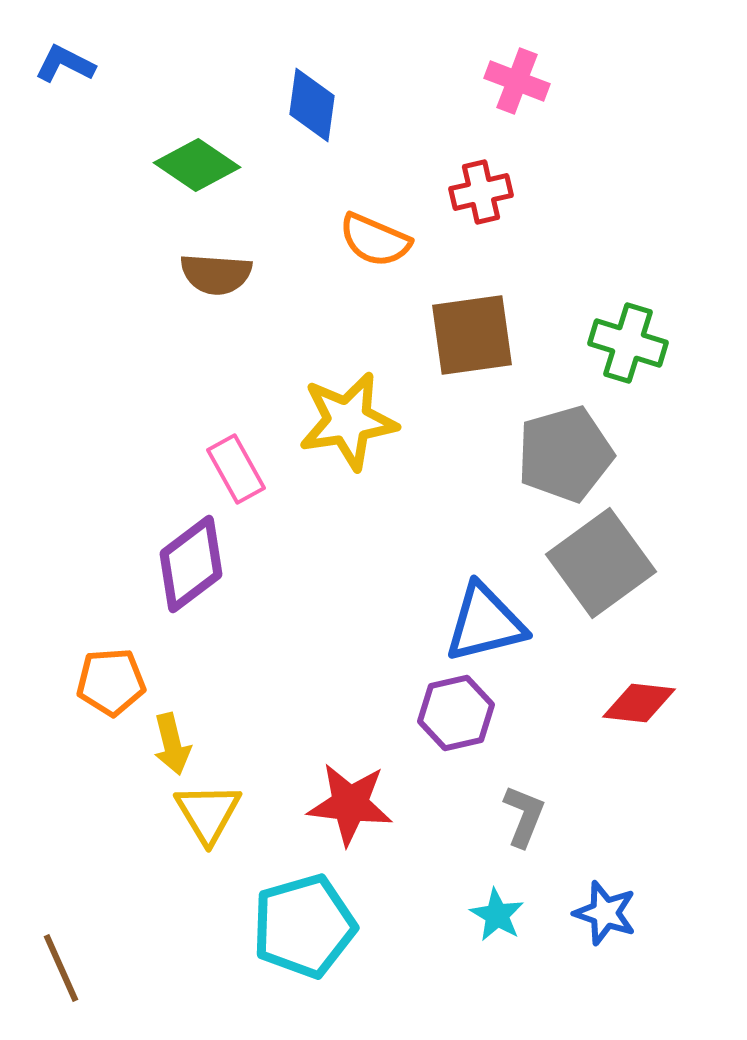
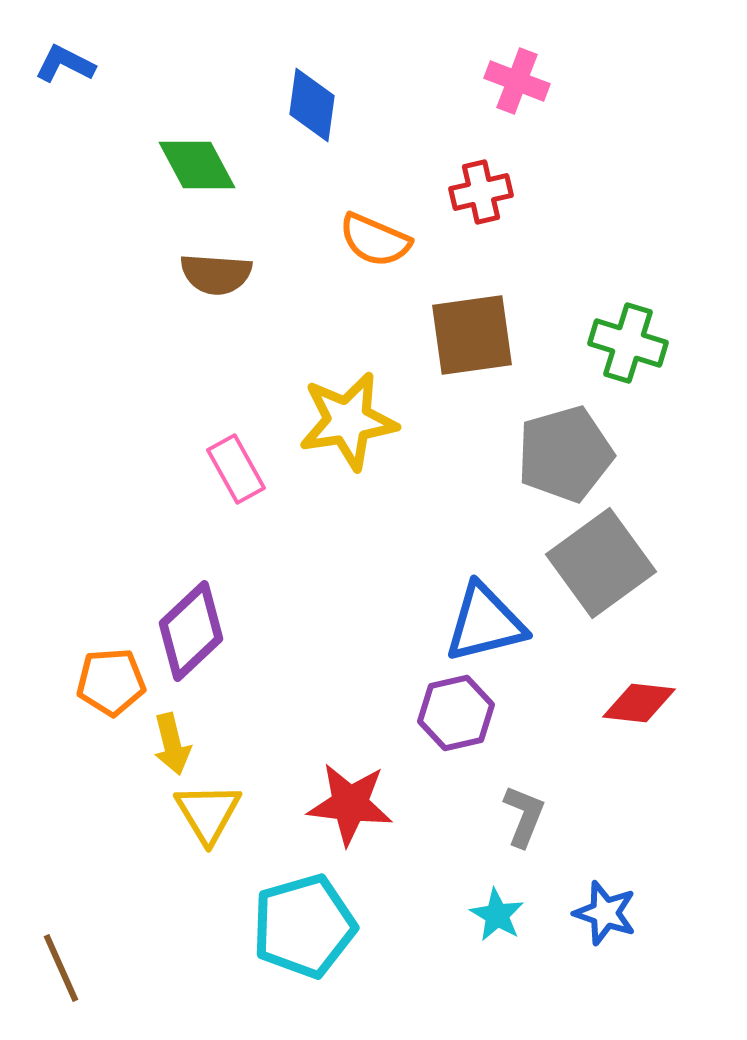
green diamond: rotated 28 degrees clockwise
purple diamond: moved 67 px down; rotated 6 degrees counterclockwise
